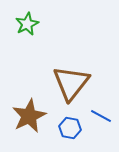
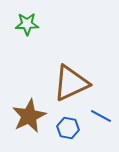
green star: rotated 25 degrees clockwise
brown triangle: rotated 27 degrees clockwise
blue hexagon: moved 2 px left
